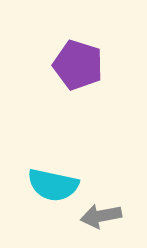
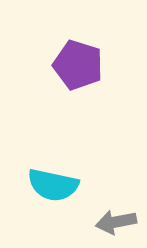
gray arrow: moved 15 px right, 6 px down
